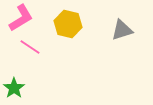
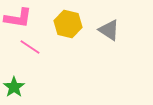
pink L-shape: moved 3 px left; rotated 40 degrees clockwise
gray triangle: moved 13 px left; rotated 50 degrees clockwise
green star: moved 1 px up
